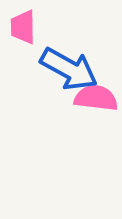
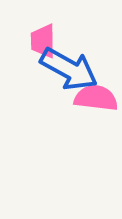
pink trapezoid: moved 20 px right, 14 px down
